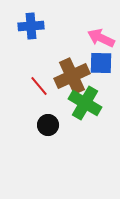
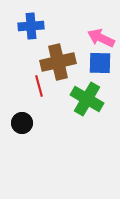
blue square: moved 1 px left
brown cross: moved 14 px left, 14 px up; rotated 12 degrees clockwise
red line: rotated 25 degrees clockwise
green cross: moved 2 px right, 4 px up
black circle: moved 26 px left, 2 px up
